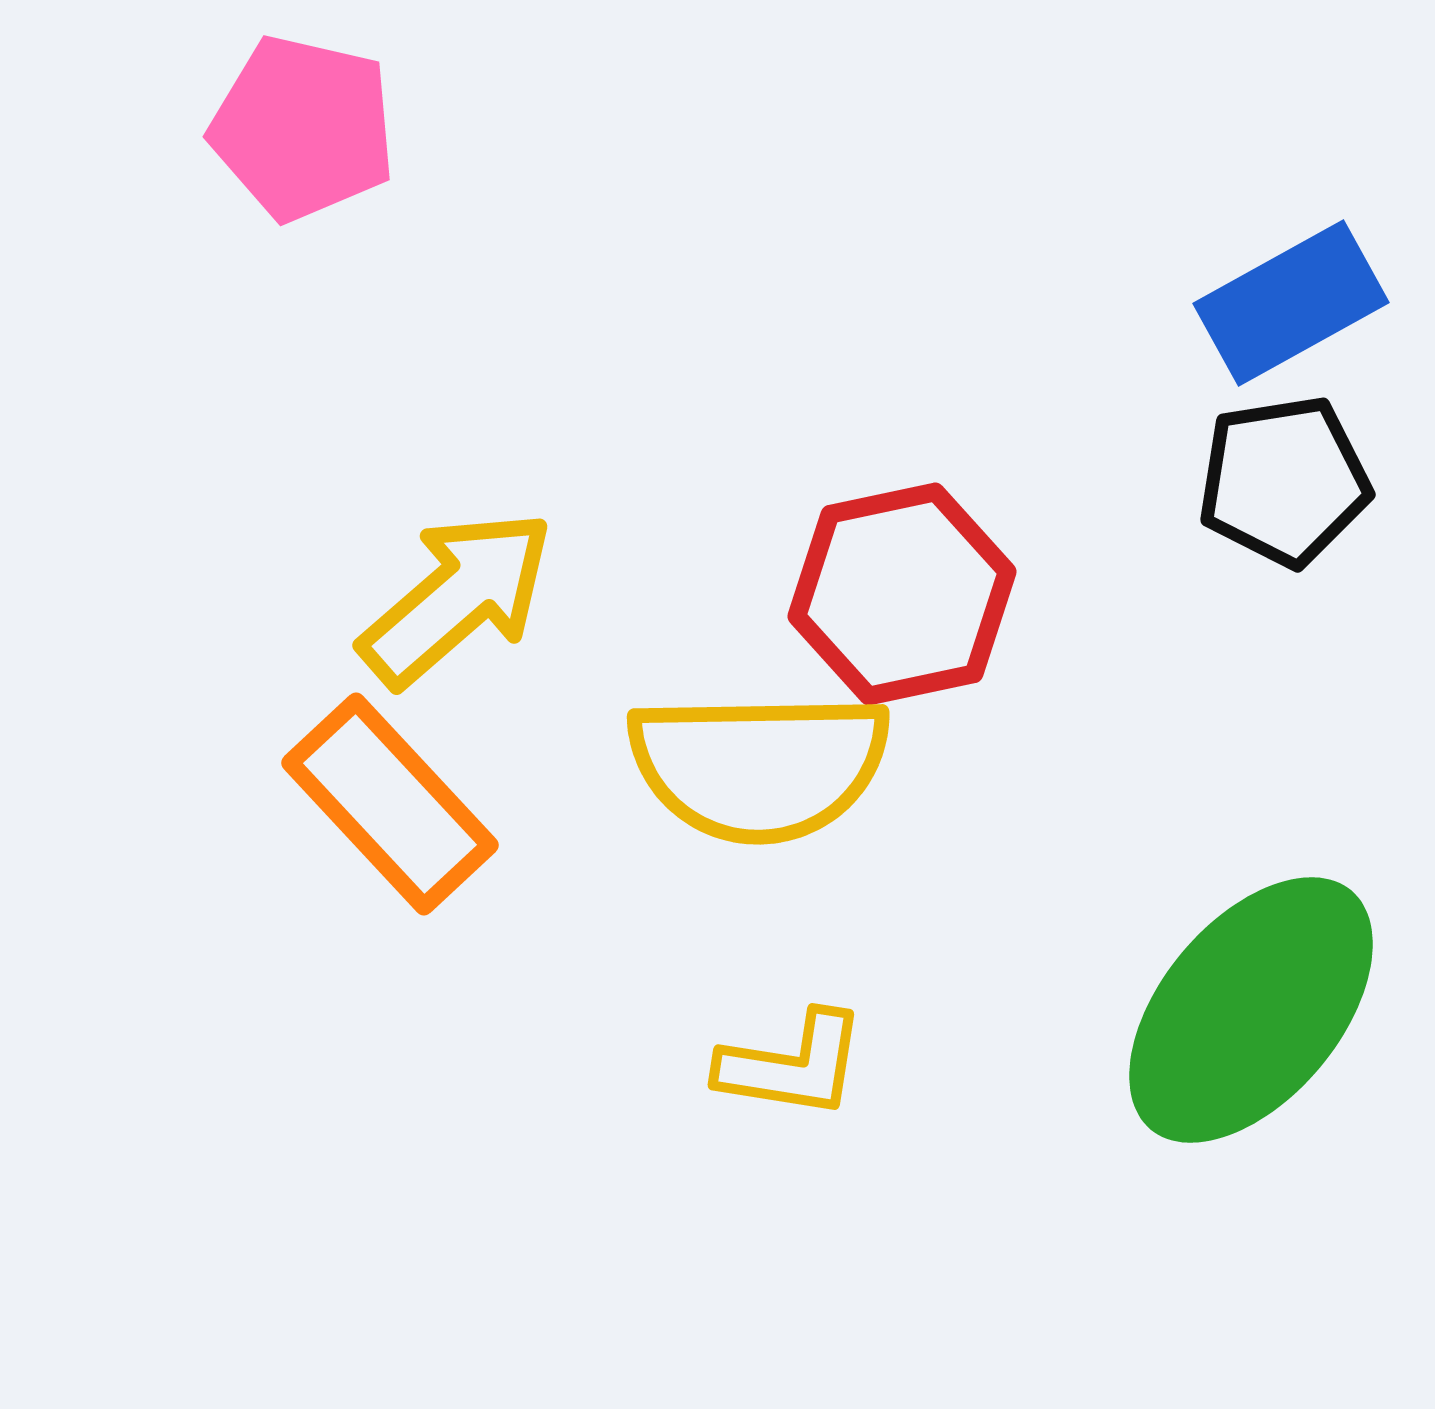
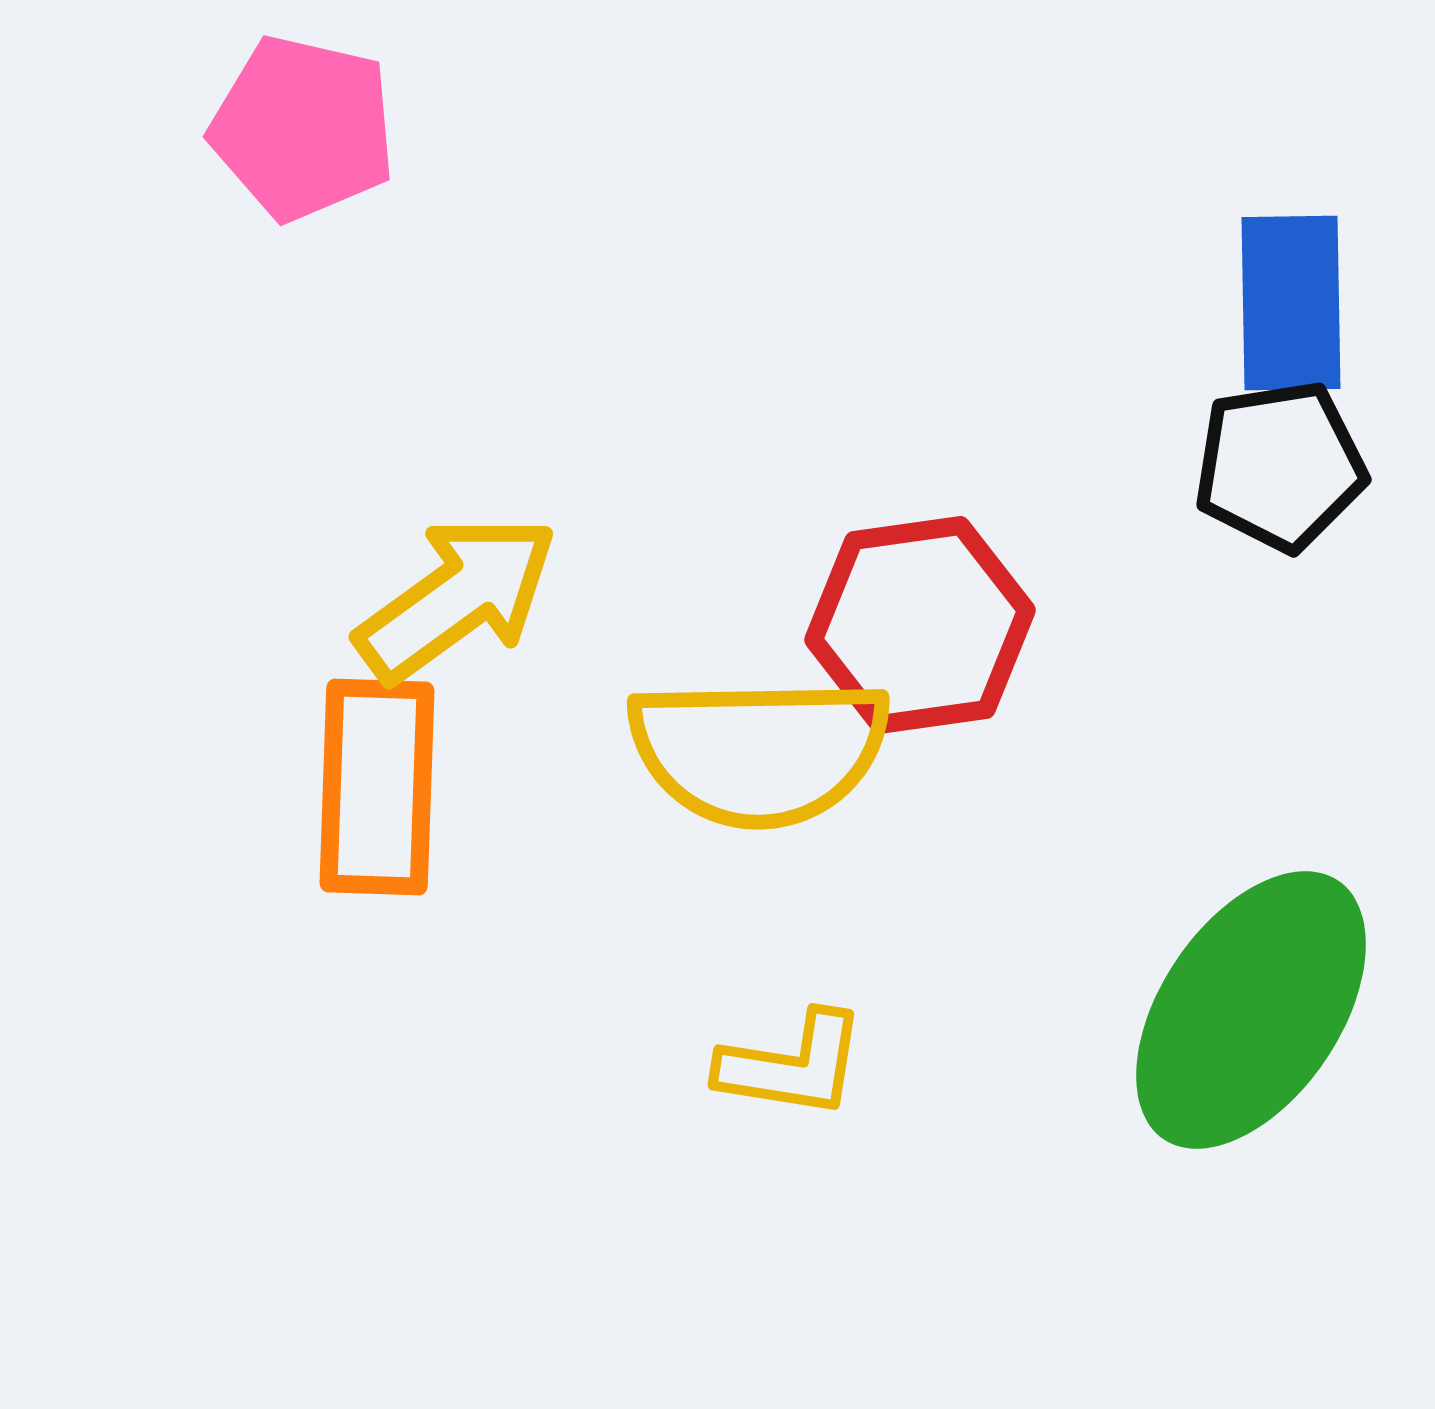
blue rectangle: rotated 62 degrees counterclockwise
black pentagon: moved 4 px left, 15 px up
red hexagon: moved 18 px right, 31 px down; rotated 4 degrees clockwise
yellow arrow: rotated 5 degrees clockwise
yellow semicircle: moved 15 px up
orange rectangle: moved 13 px left, 17 px up; rotated 45 degrees clockwise
green ellipse: rotated 6 degrees counterclockwise
